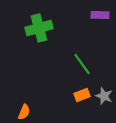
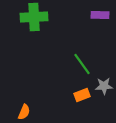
green cross: moved 5 px left, 11 px up; rotated 12 degrees clockwise
gray star: moved 10 px up; rotated 24 degrees counterclockwise
